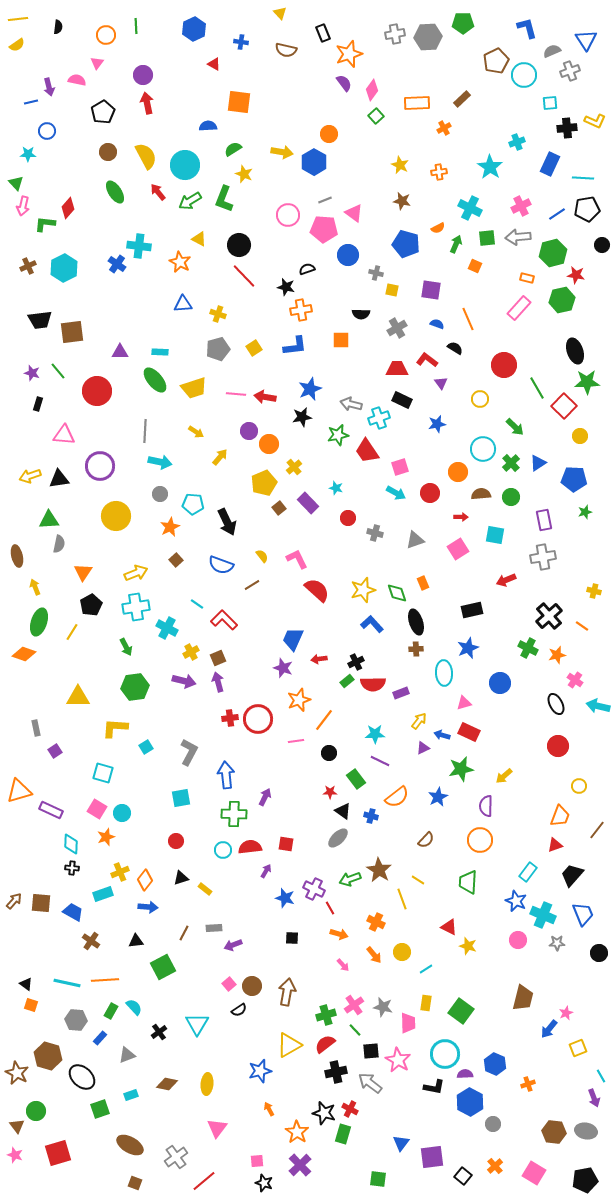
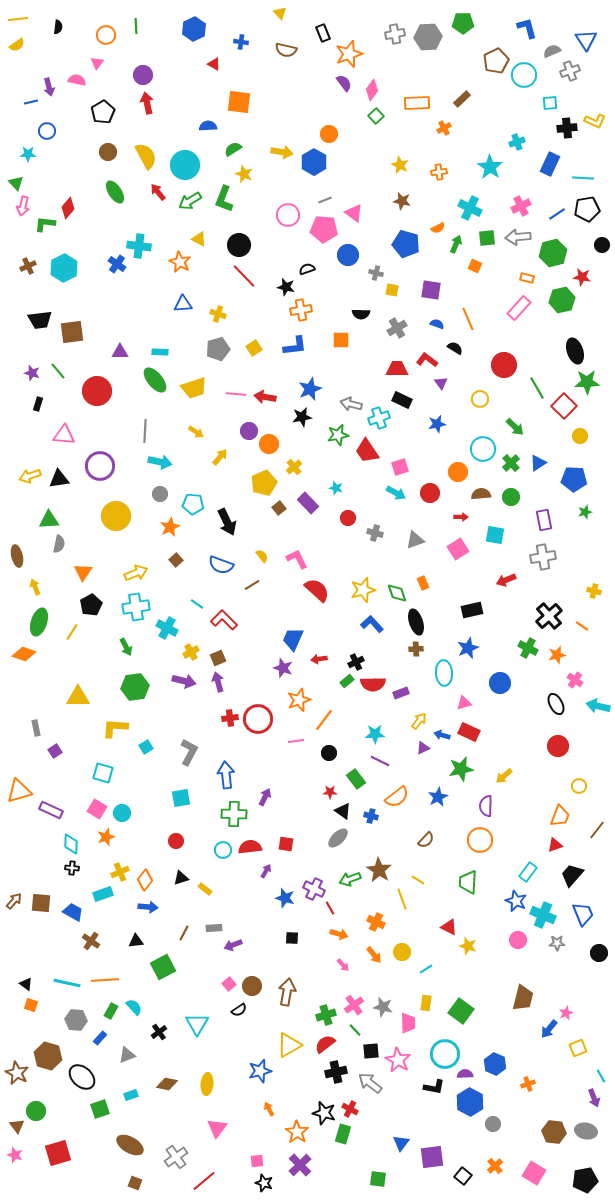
red star at (576, 275): moved 6 px right, 2 px down
